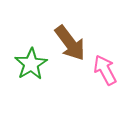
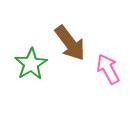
pink arrow: moved 3 px right, 1 px up
